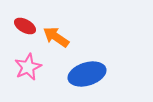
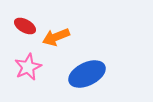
orange arrow: rotated 56 degrees counterclockwise
blue ellipse: rotated 9 degrees counterclockwise
